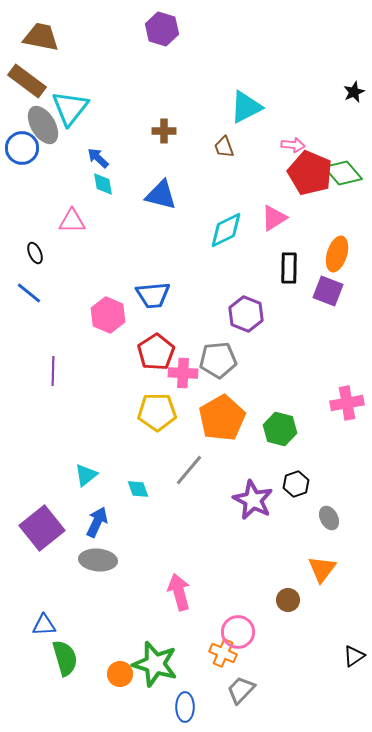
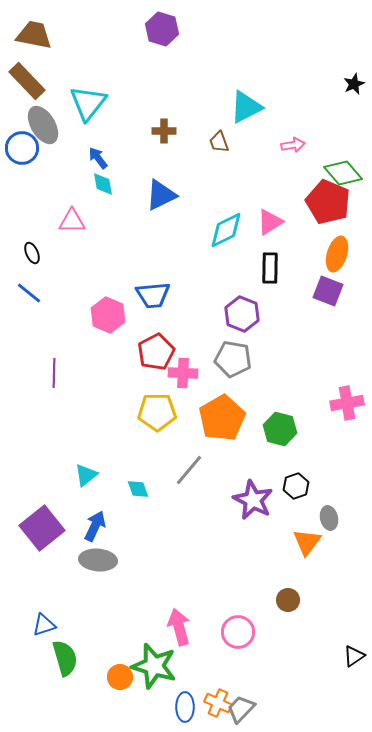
brown trapezoid at (41, 37): moved 7 px left, 2 px up
brown rectangle at (27, 81): rotated 9 degrees clockwise
black star at (354, 92): moved 8 px up
cyan triangle at (70, 108): moved 18 px right, 5 px up
pink arrow at (293, 145): rotated 15 degrees counterclockwise
brown trapezoid at (224, 147): moved 5 px left, 5 px up
blue arrow at (98, 158): rotated 10 degrees clockwise
red pentagon at (310, 173): moved 18 px right, 29 px down
blue triangle at (161, 195): rotated 40 degrees counterclockwise
pink triangle at (274, 218): moved 4 px left, 4 px down
black ellipse at (35, 253): moved 3 px left
black rectangle at (289, 268): moved 19 px left
purple hexagon at (246, 314): moved 4 px left
red pentagon at (156, 352): rotated 6 degrees clockwise
gray pentagon at (218, 360): moved 15 px right, 1 px up; rotated 15 degrees clockwise
purple line at (53, 371): moved 1 px right, 2 px down
black hexagon at (296, 484): moved 2 px down
gray ellipse at (329, 518): rotated 15 degrees clockwise
blue arrow at (97, 522): moved 2 px left, 4 px down
orange triangle at (322, 569): moved 15 px left, 27 px up
pink arrow at (179, 592): moved 35 px down
blue triangle at (44, 625): rotated 15 degrees counterclockwise
orange cross at (223, 653): moved 5 px left, 50 px down
green star at (155, 664): moved 1 px left, 2 px down
orange circle at (120, 674): moved 3 px down
gray trapezoid at (241, 690): moved 19 px down
